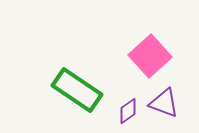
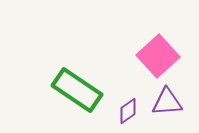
pink square: moved 8 px right
purple triangle: moved 3 px right, 1 px up; rotated 24 degrees counterclockwise
